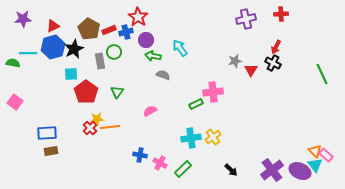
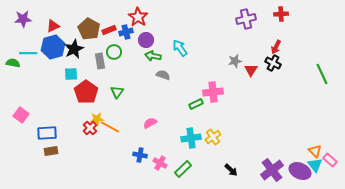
pink square at (15, 102): moved 6 px right, 13 px down
pink semicircle at (150, 111): moved 12 px down
orange line at (110, 127): rotated 36 degrees clockwise
pink rectangle at (326, 155): moved 4 px right, 5 px down
